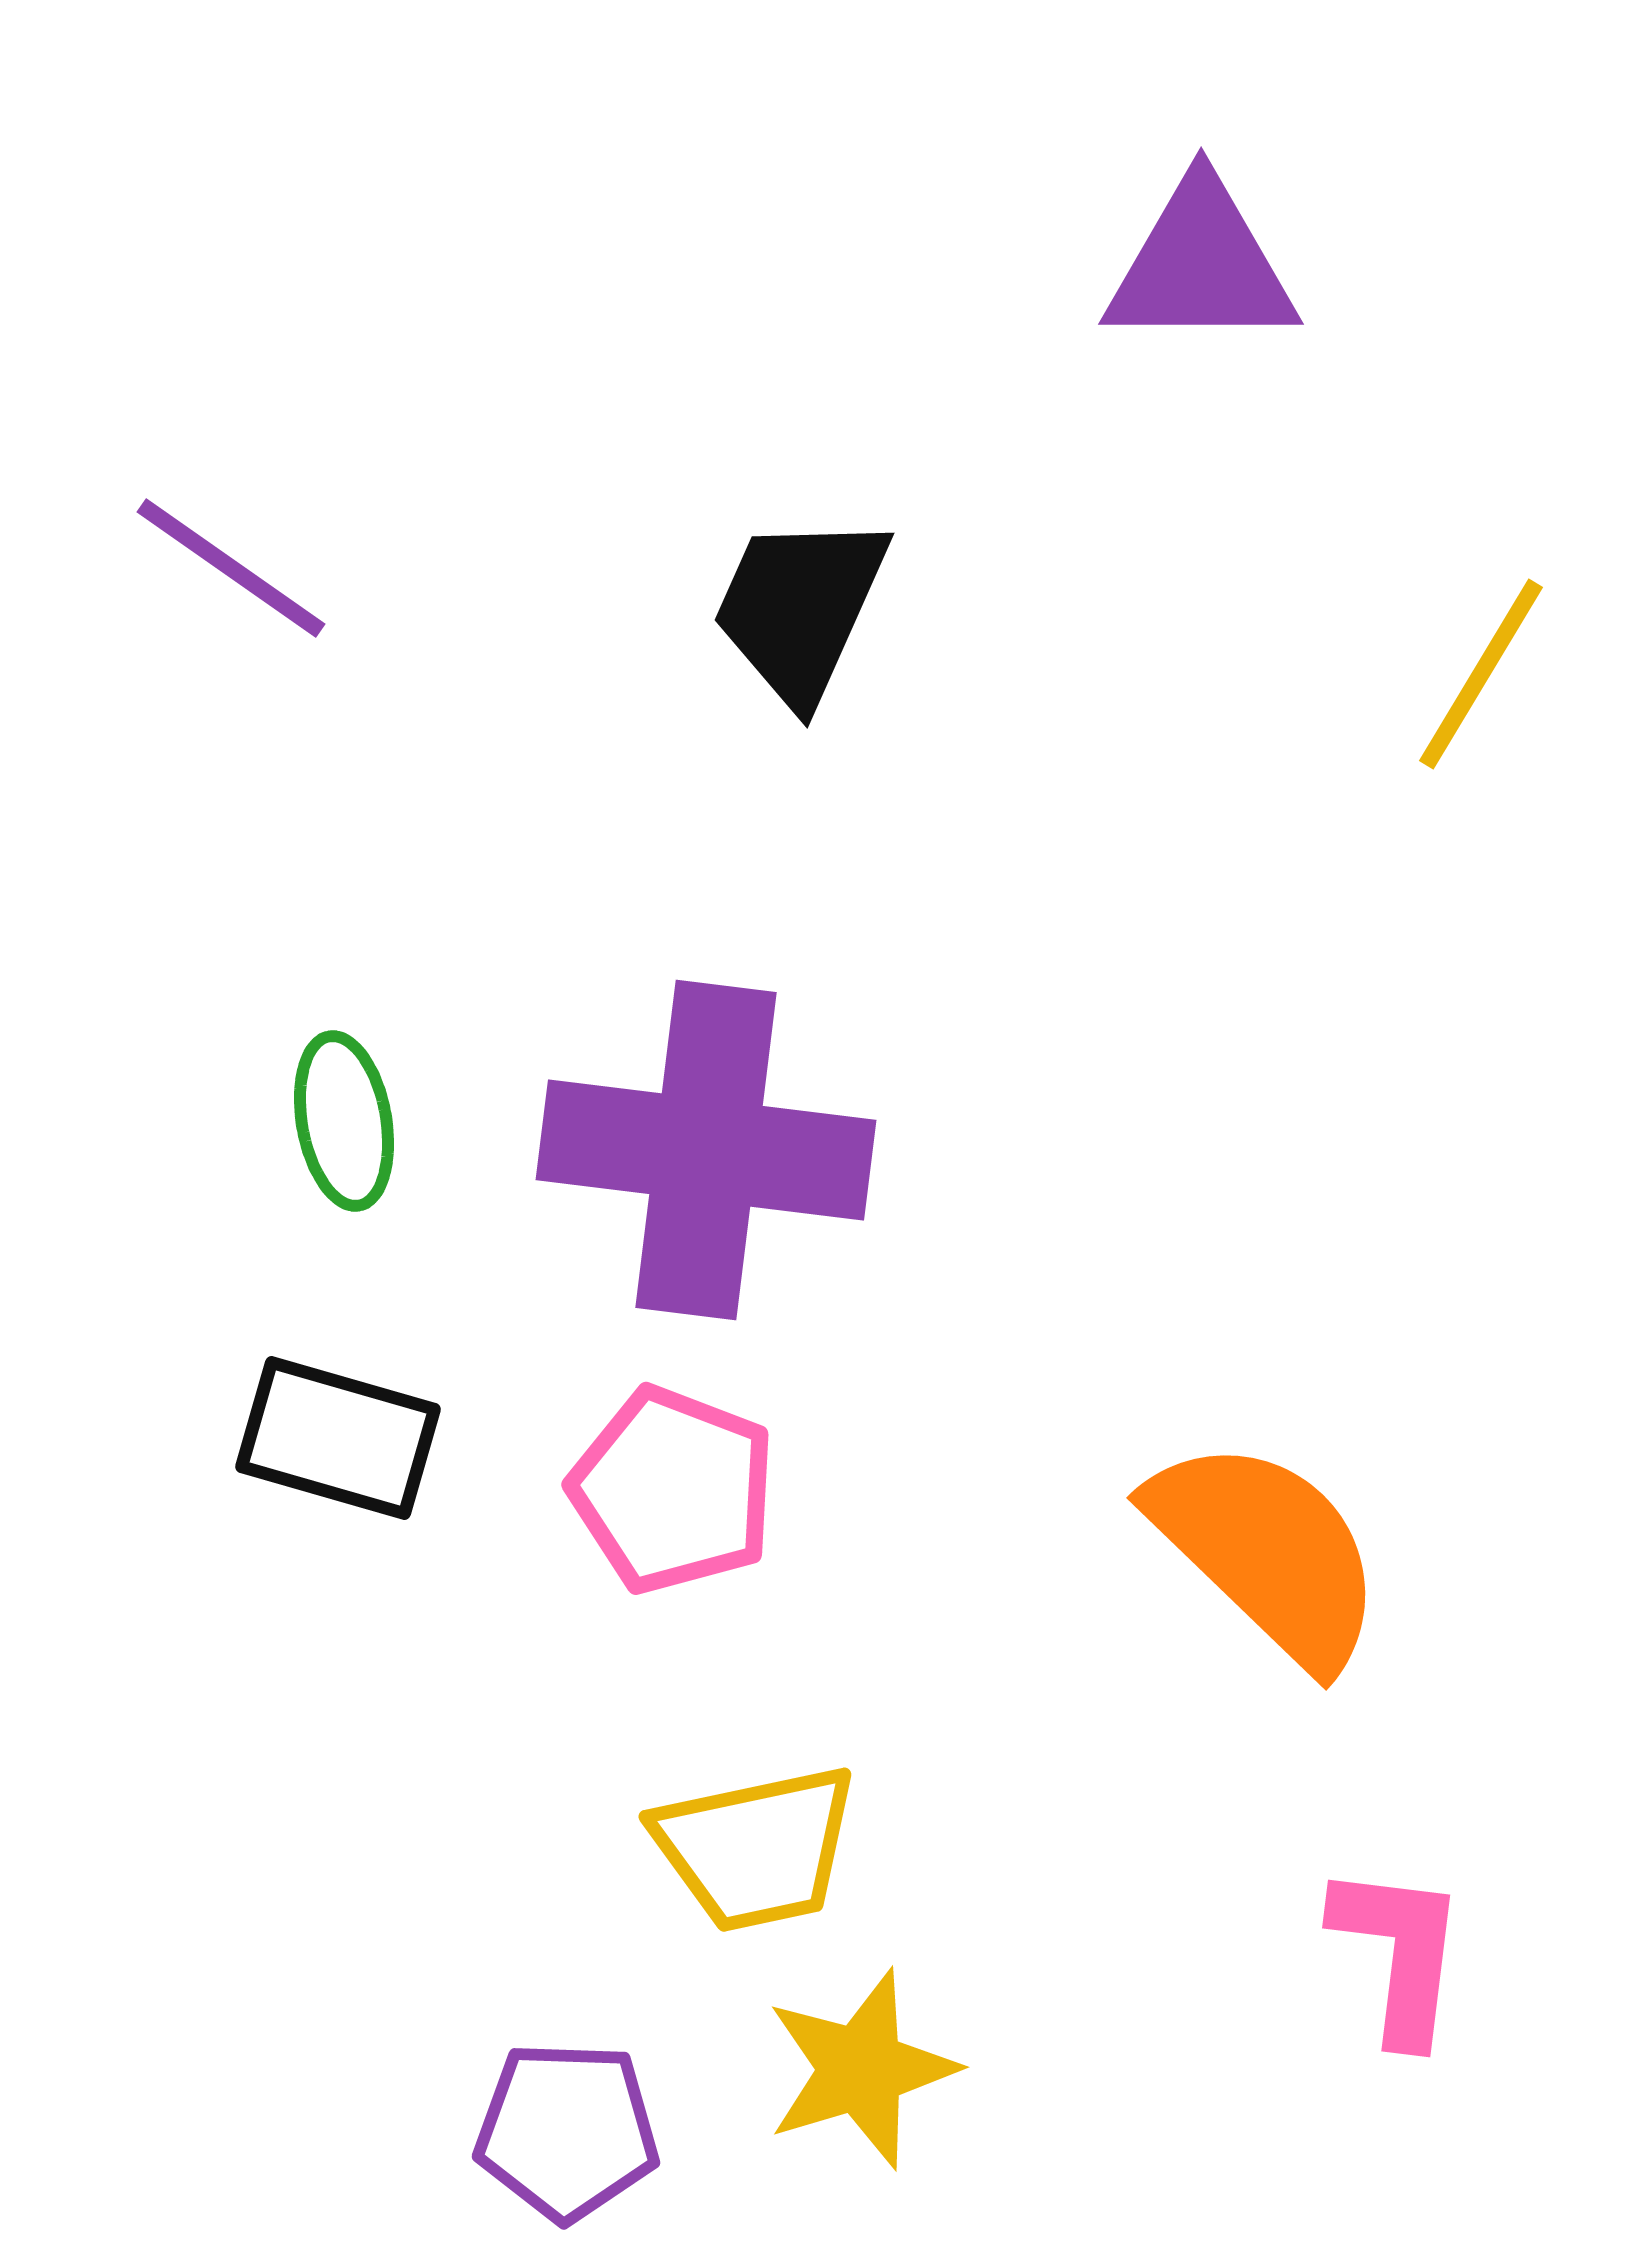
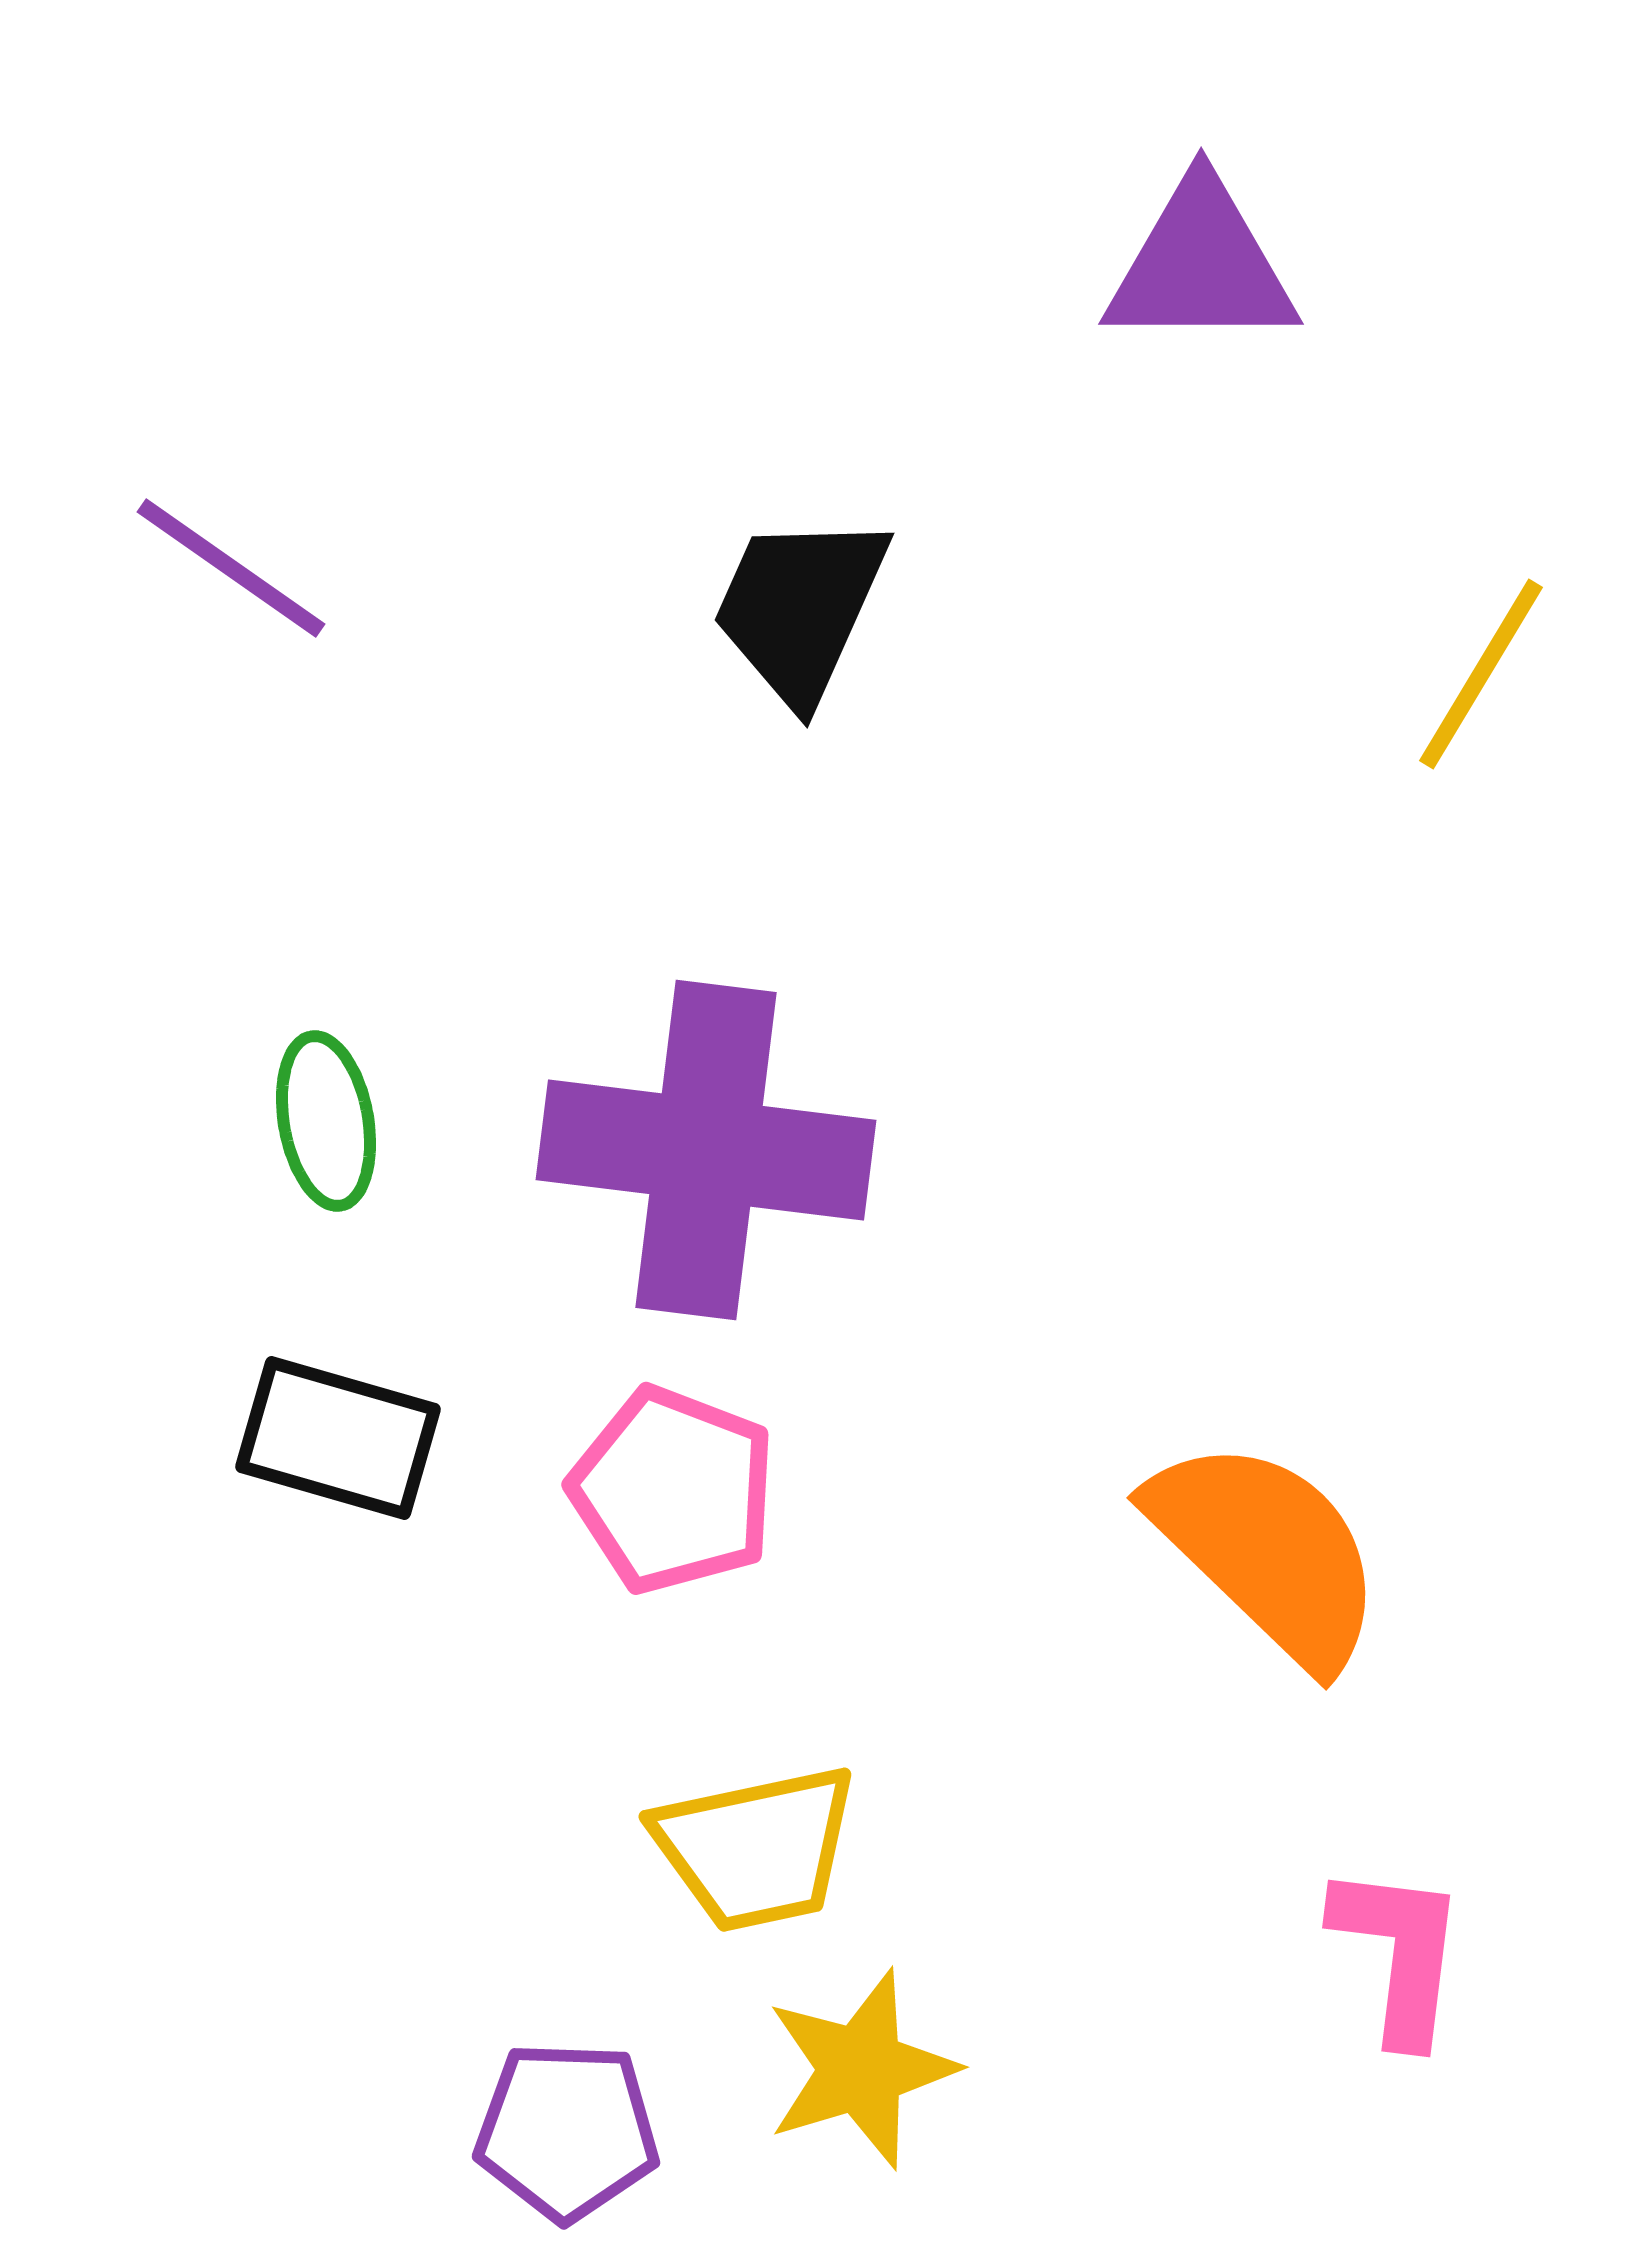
green ellipse: moved 18 px left
